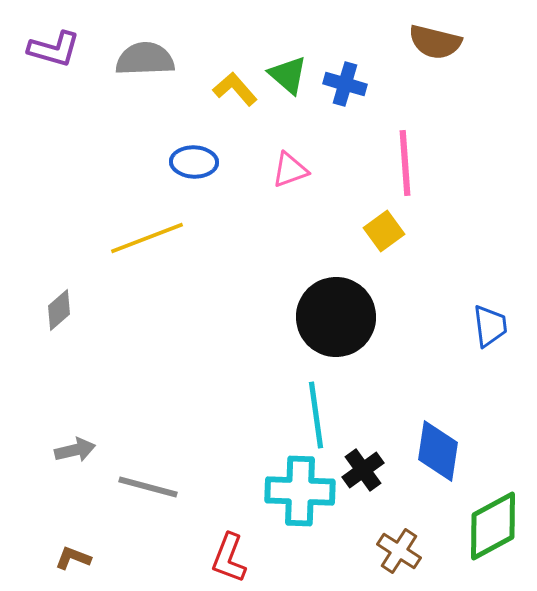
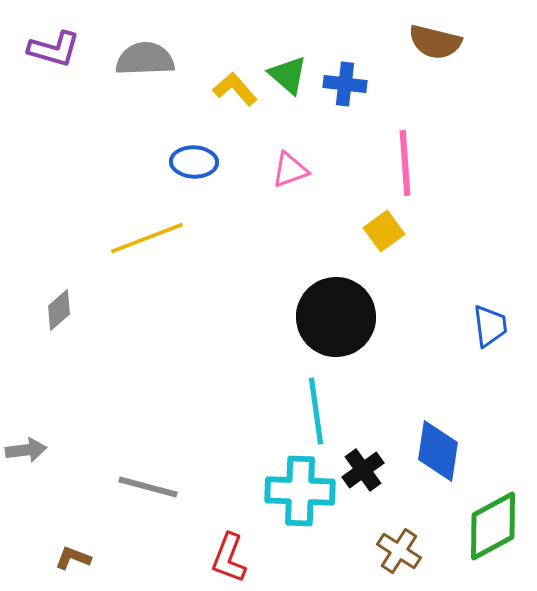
blue cross: rotated 9 degrees counterclockwise
cyan line: moved 4 px up
gray arrow: moved 49 px left; rotated 6 degrees clockwise
